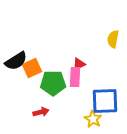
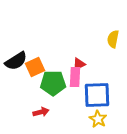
orange square: moved 3 px right, 1 px up
blue square: moved 8 px left, 6 px up
yellow star: moved 5 px right
